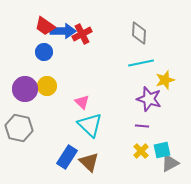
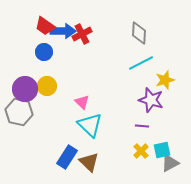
cyan line: rotated 15 degrees counterclockwise
purple star: moved 2 px right, 1 px down
gray hexagon: moved 16 px up
